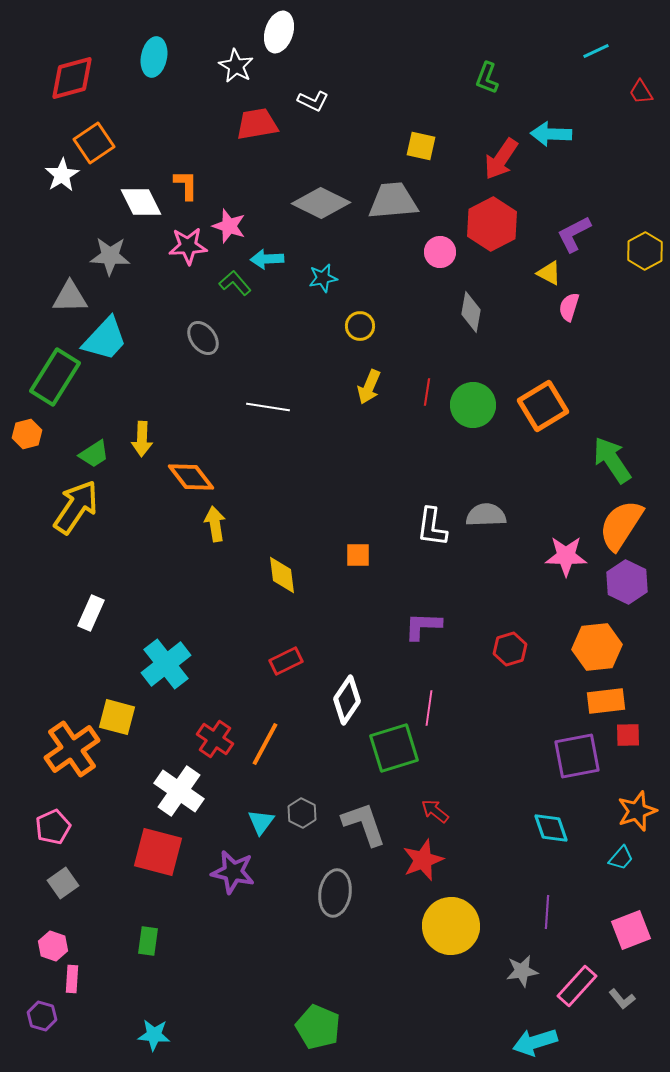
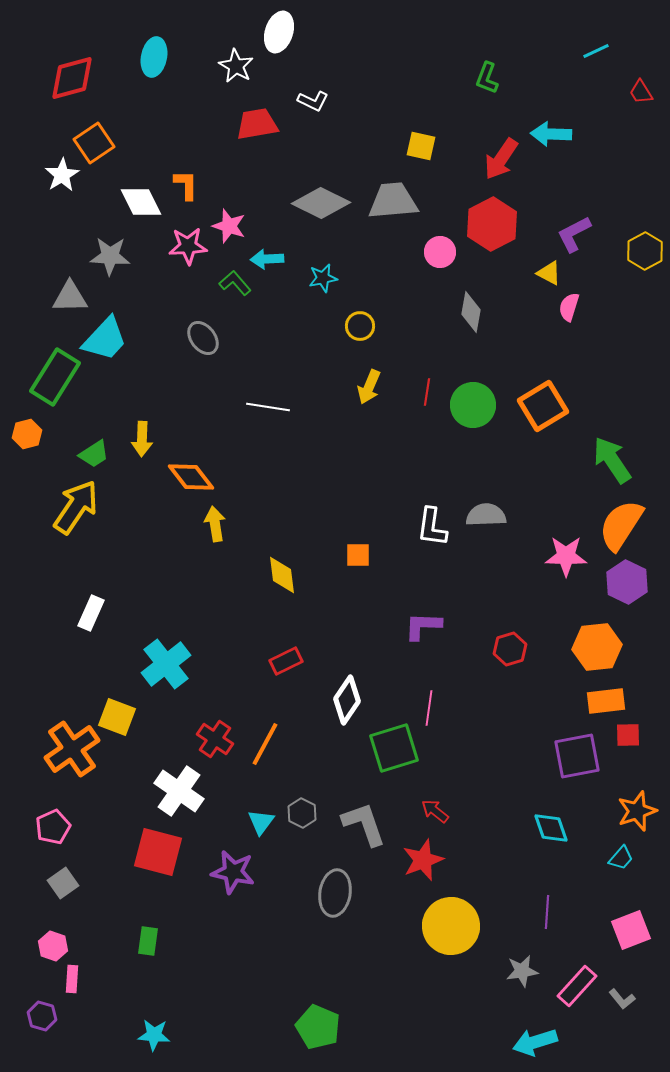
yellow square at (117, 717): rotated 6 degrees clockwise
